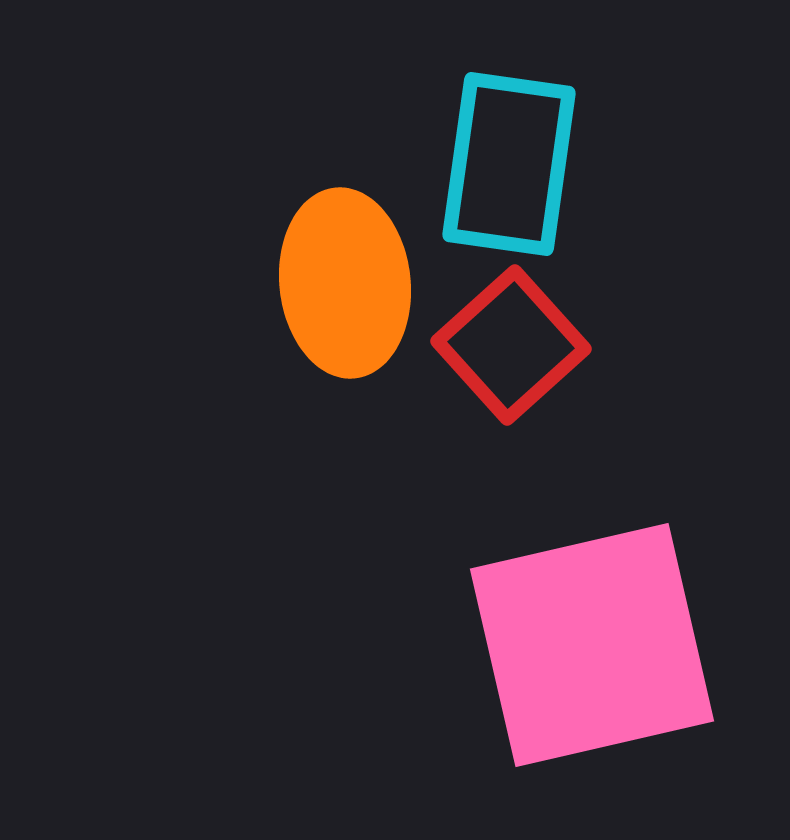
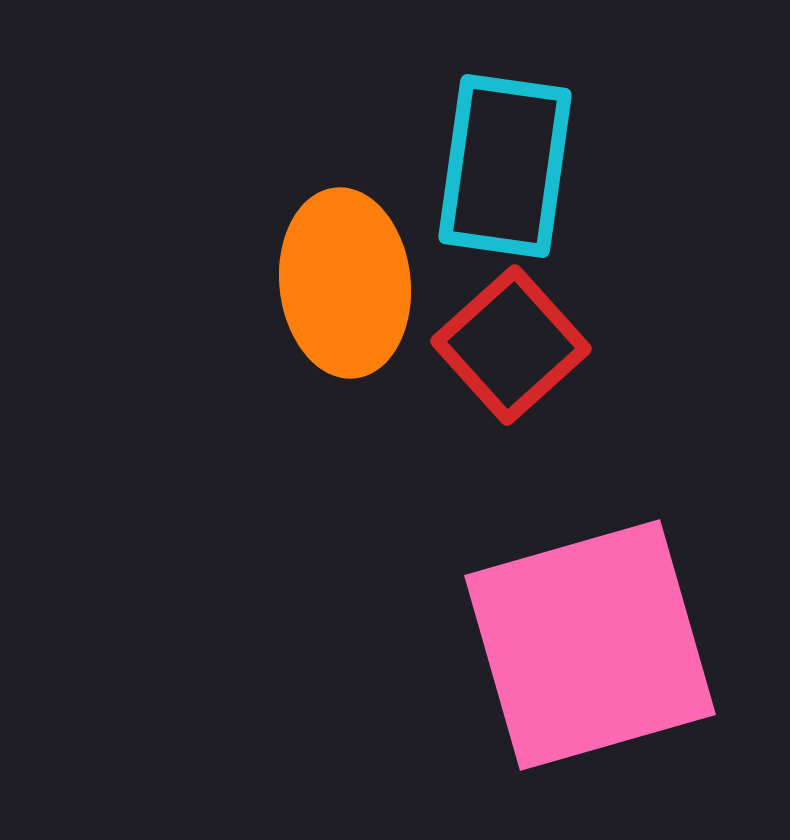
cyan rectangle: moved 4 px left, 2 px down
pink square: moved 2 px left; rotated 3 degrees counterclockwise
